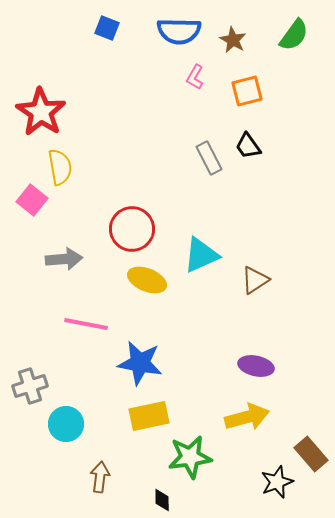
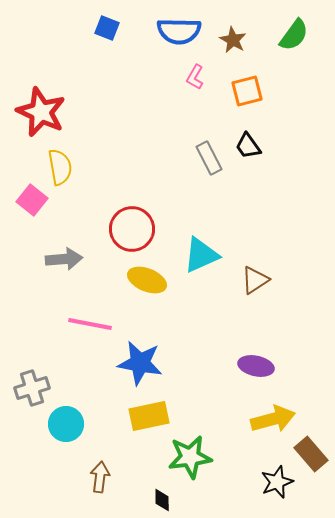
red star: rotated 9 degrees counterclockwise
pink line: moved 4 px right
gray cross: moved 2 px right, 2 px down
yellow arrow: moved 26 px right, 2 px down
